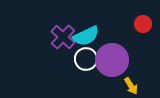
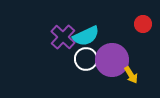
yellow arrow: moved 11 px up
